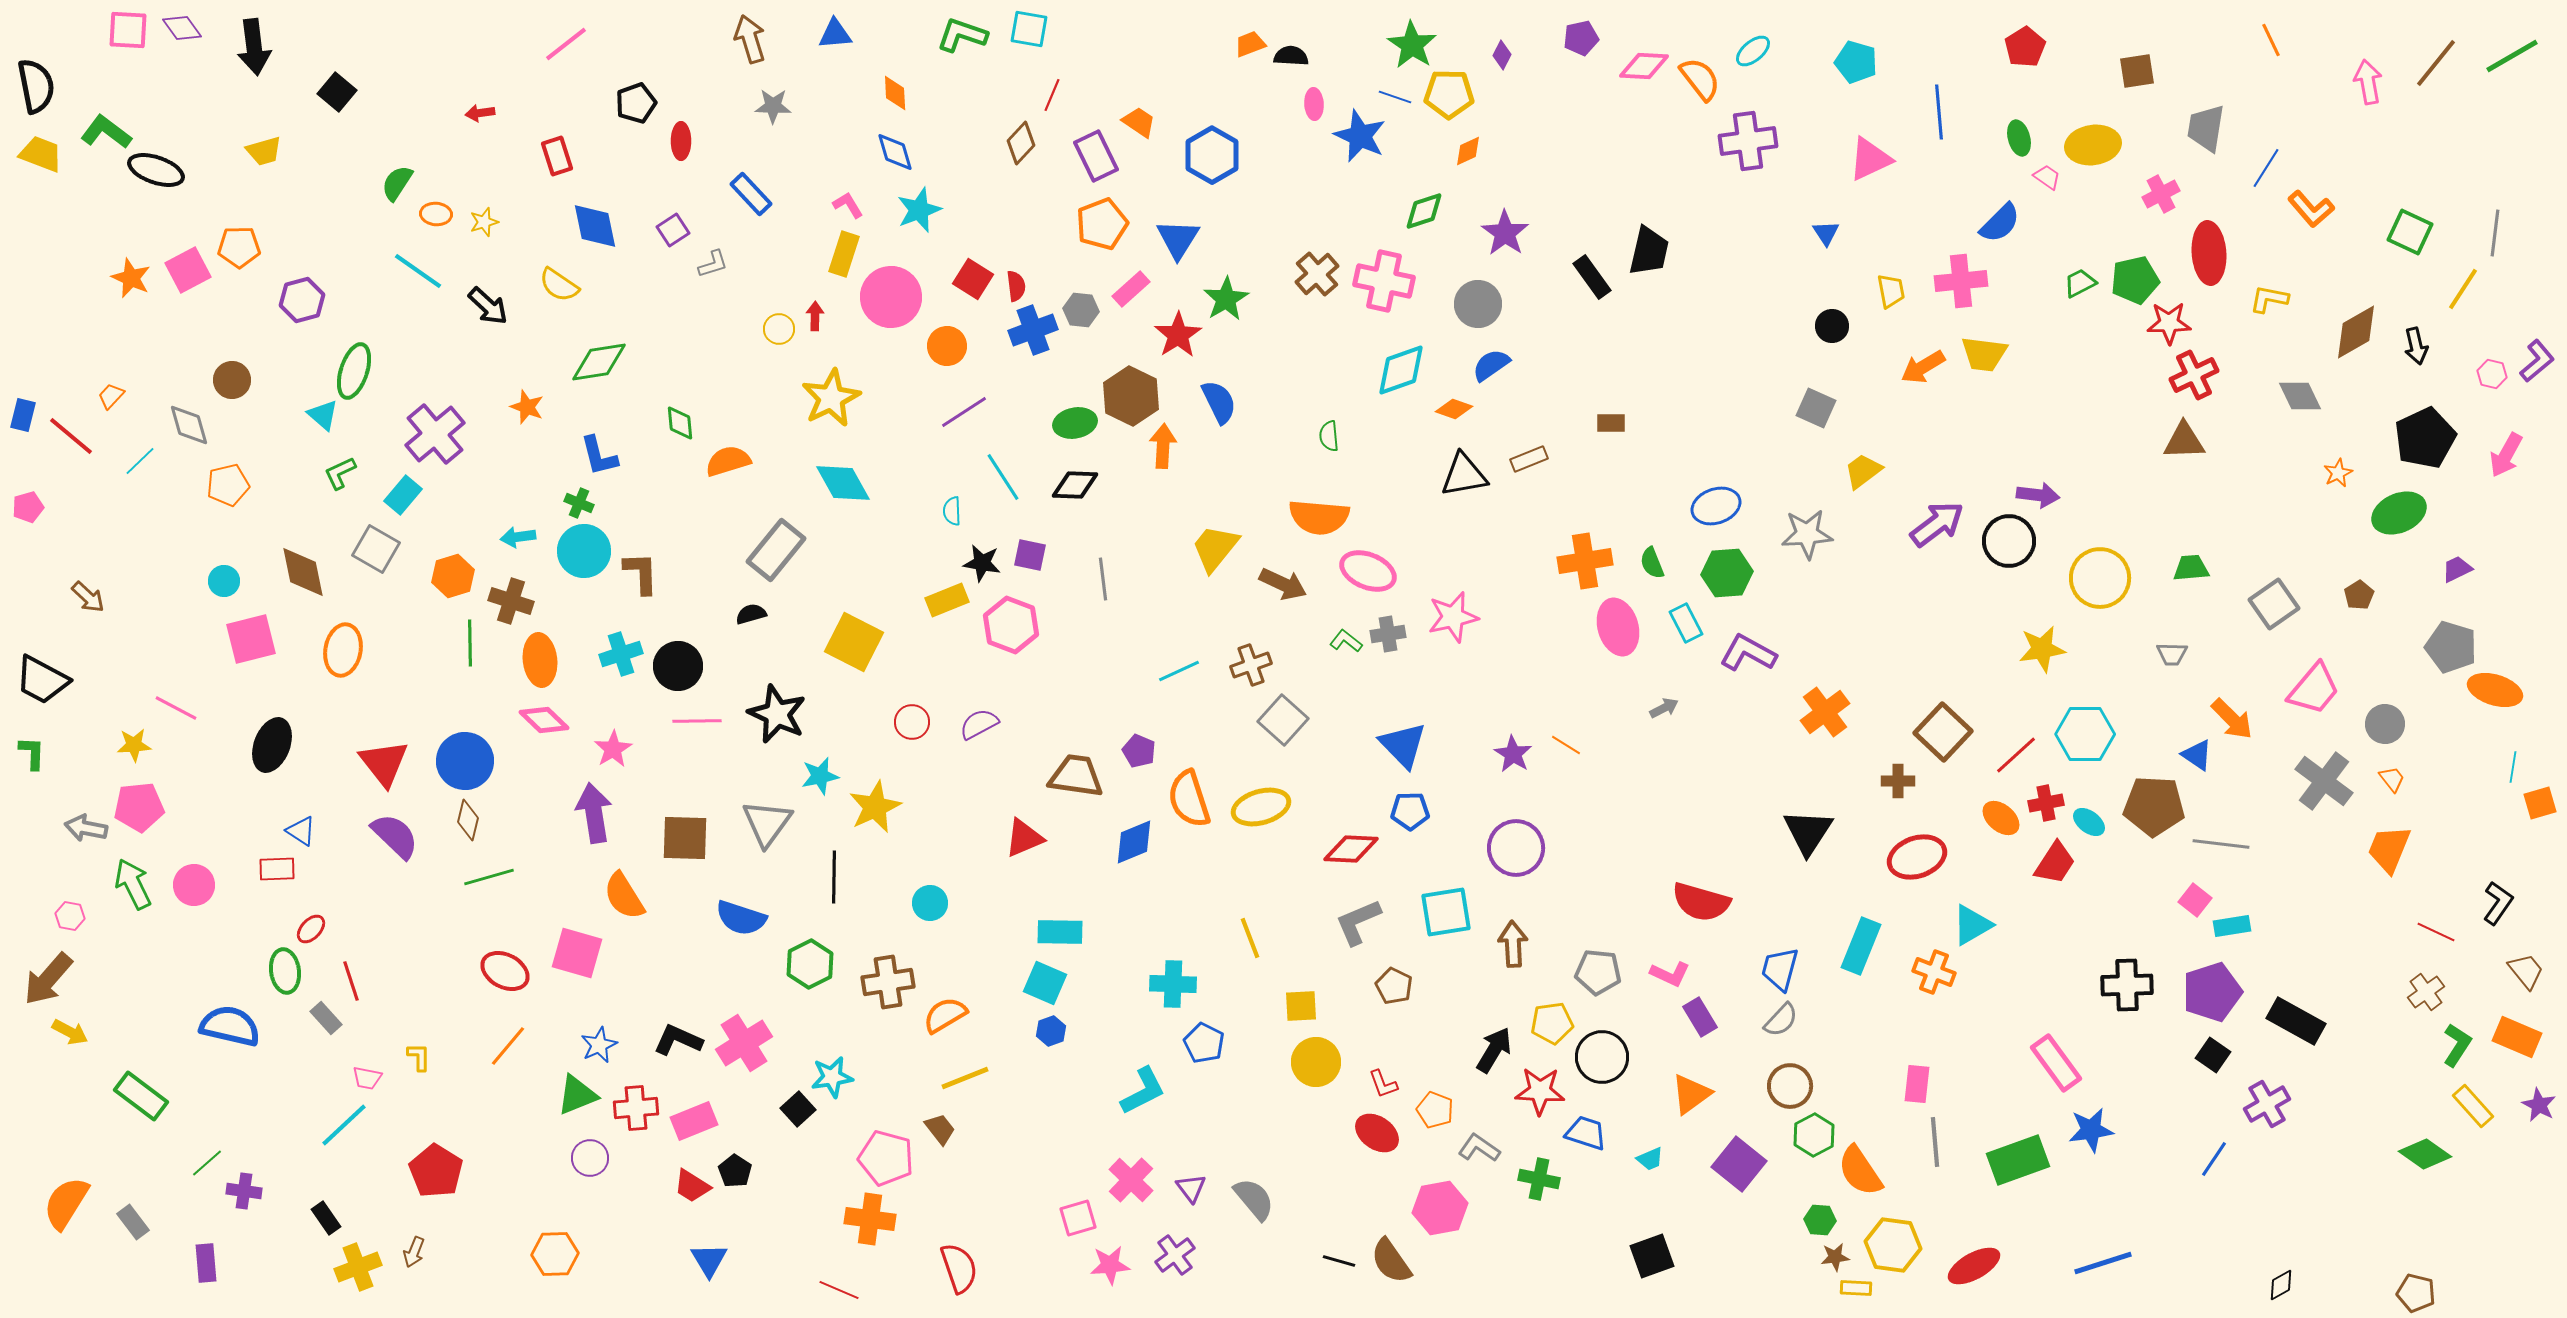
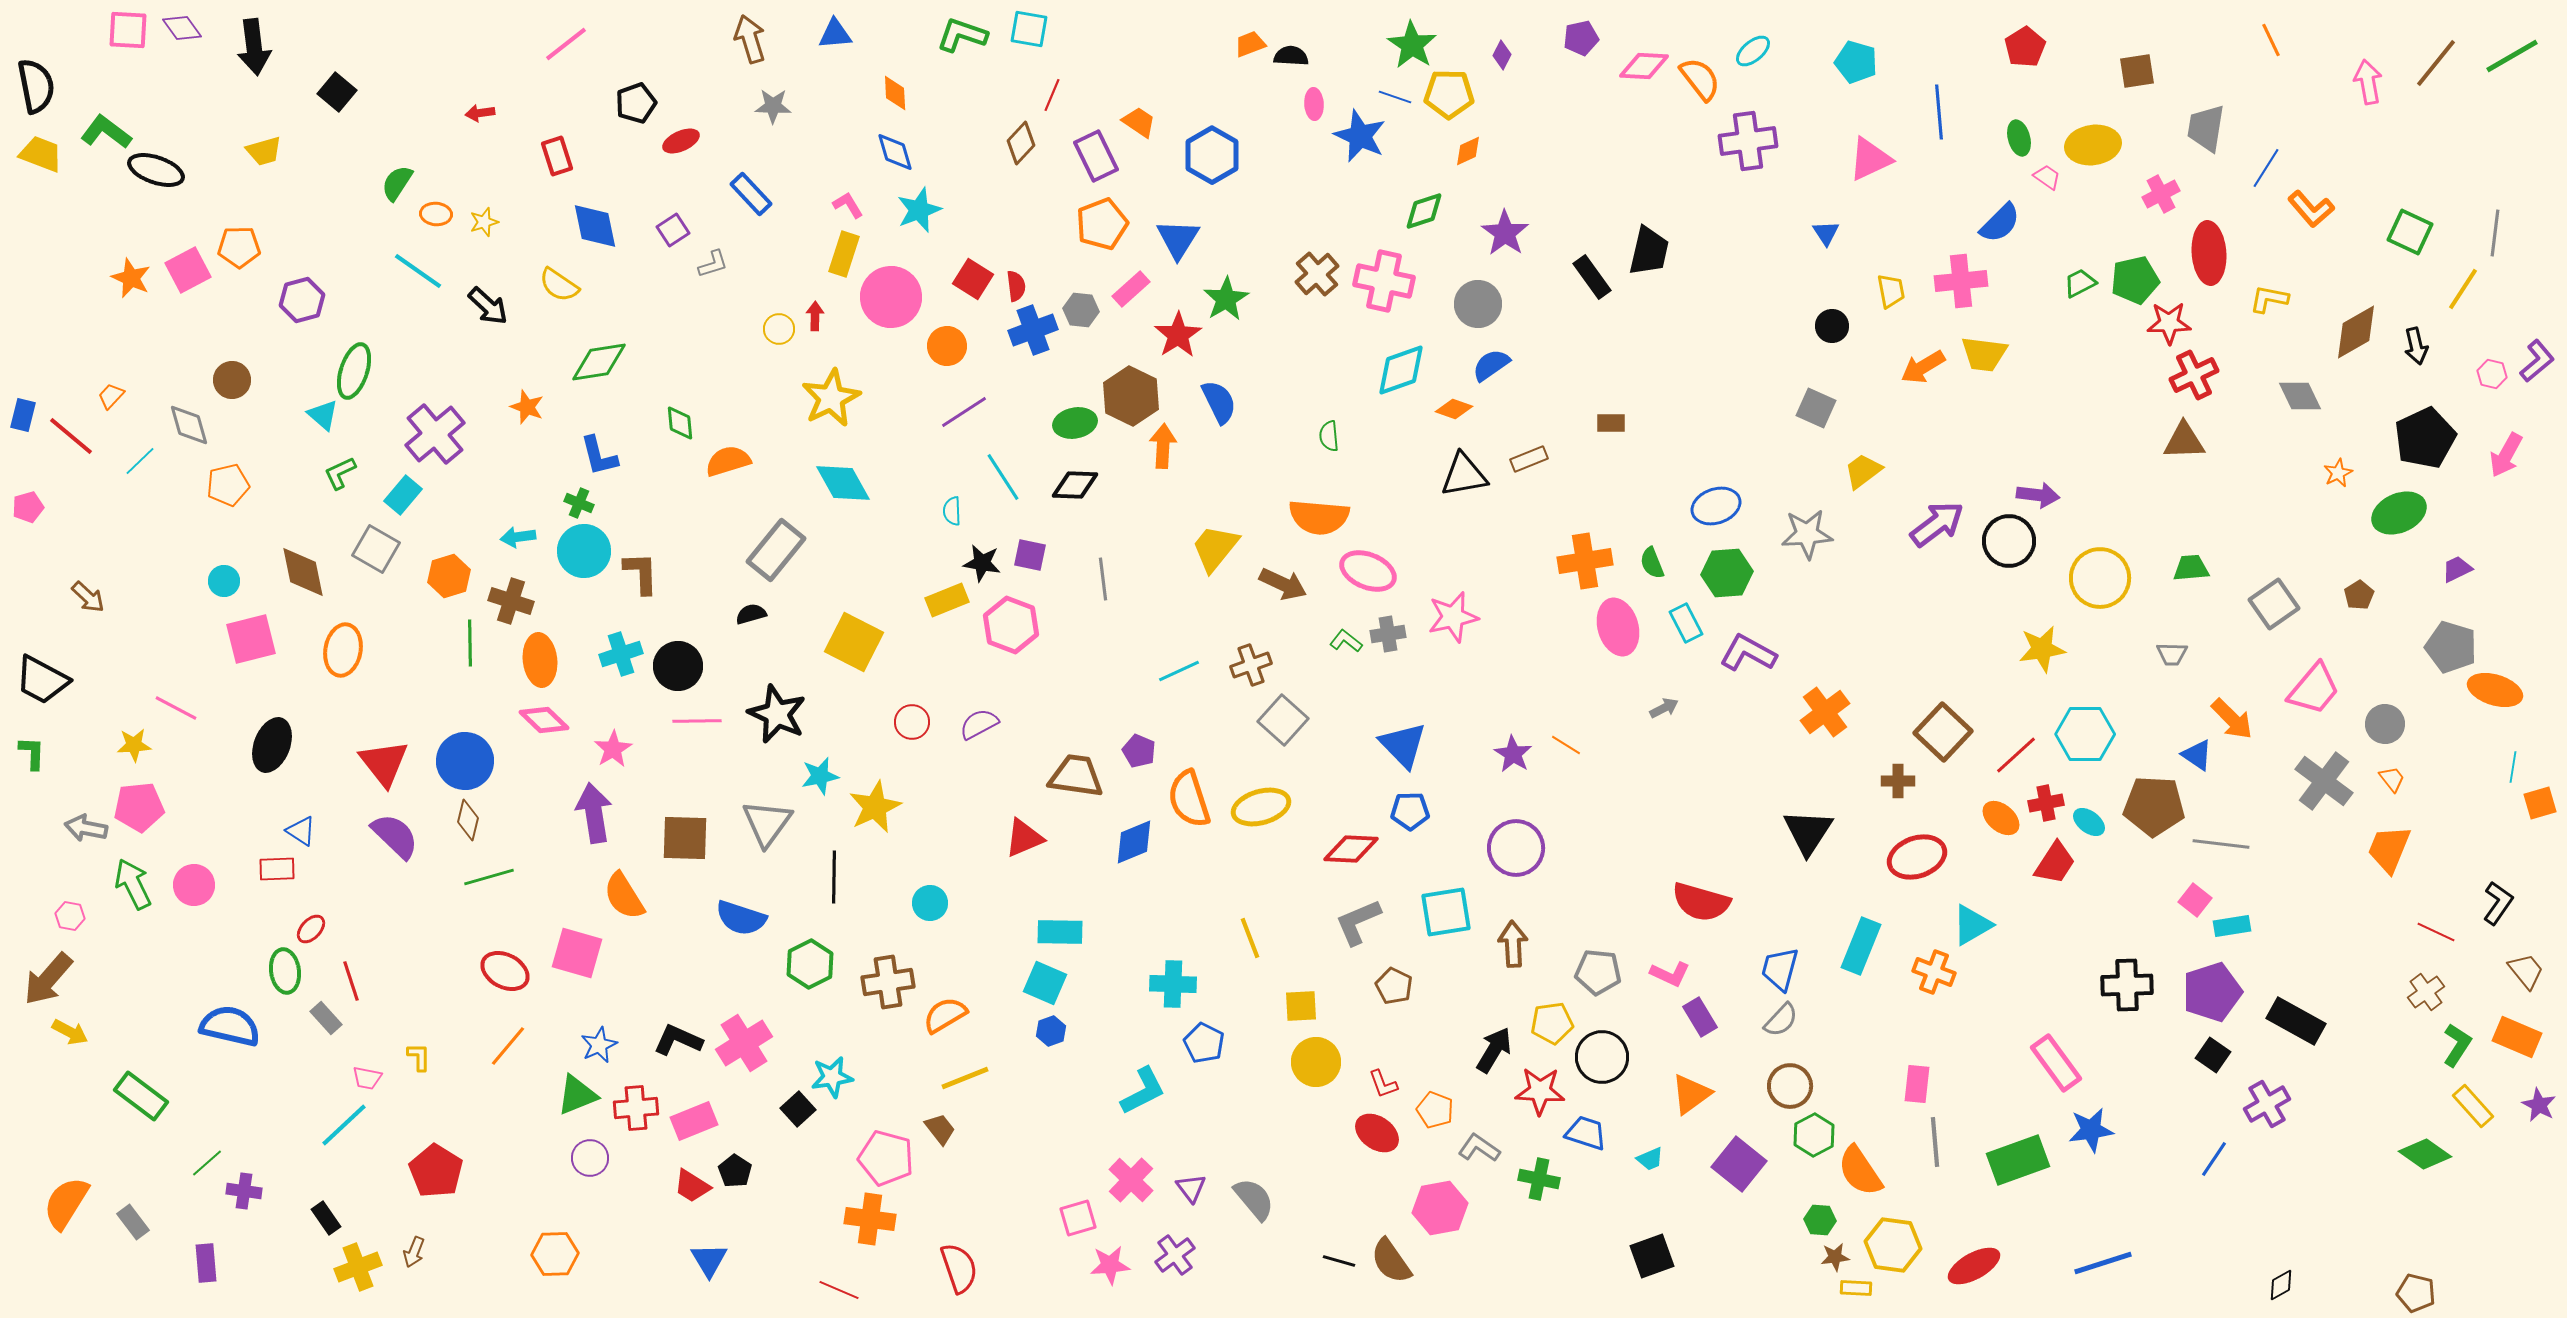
red ellipse at (681, 141): rotated 66 degrees clockwise
orange hexagon at (453, 576): moved 4 px left
